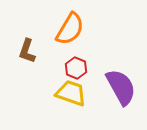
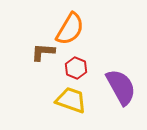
brown L-shape: moved 16 px right, 1 px down; rotated 75 degrees clockwise
yellow trapezoid: moved 7 px down
